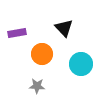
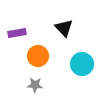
orange circle: moved 4 px left, 2 px down
cyan circle: moved 1 px right
gray star: moved 2 px left, 1 px up
